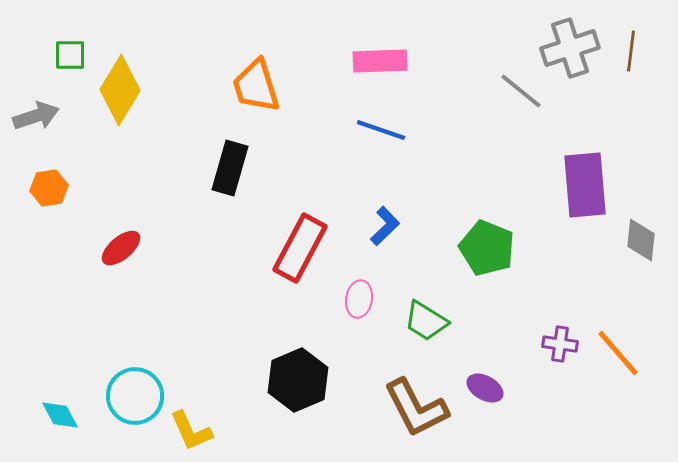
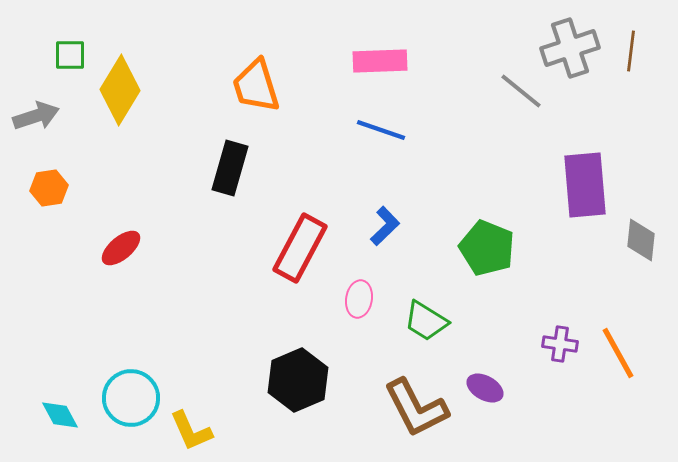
orange line: rotated 12 degrees clockwise
cyan circle: moved 4 px left, 2 px down
